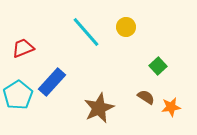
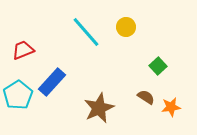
red trapezoid: moved 2 px down
